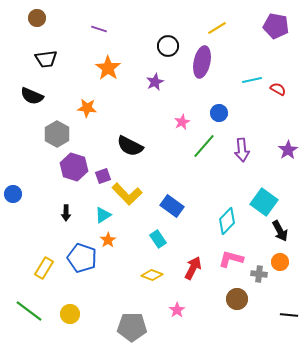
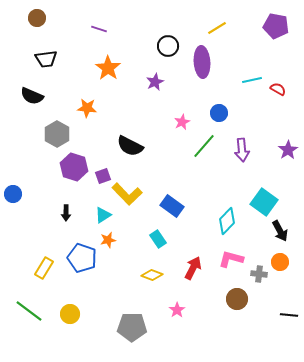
purple ellipse at (202, 62): rotated 16 degrees counterclockwise
orange star at (108, 240): rotated 21 degrees clockwise
